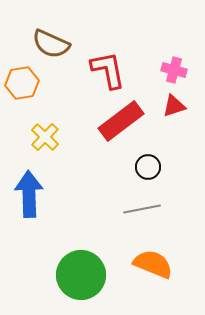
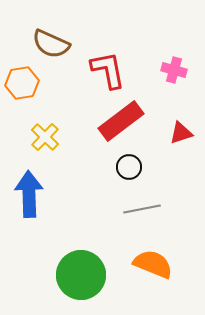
red triangle: moved 7 px right, 27 px down
black circle: moved 19 px left
